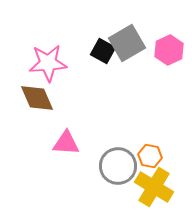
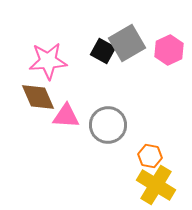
pink star: moved 2 px up
brown diamond: moved 1 px right, 1 px up
pink triangle: moved 27 px up
gray circle: moved 10 px left, 41 px up
yellow cross: moved 2 px right, 2 px up
